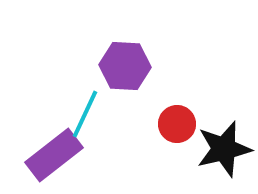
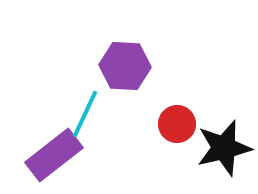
black star: moved 1 px up
